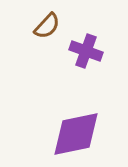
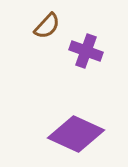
purple diamond: rotated 36 degrees clockwise
